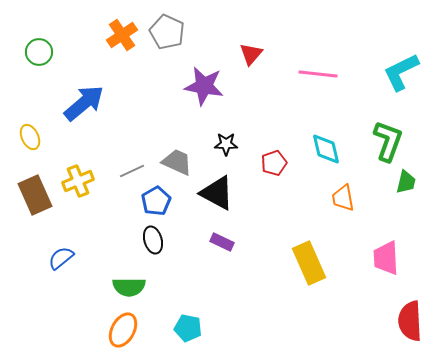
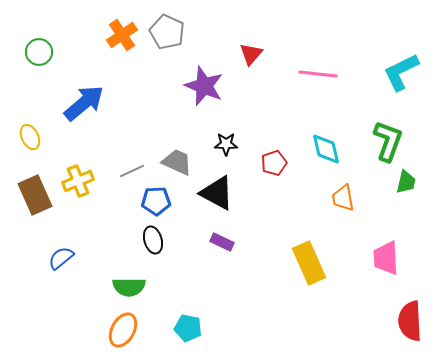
purple star: rotated 12 degrees clockwise
blue pentagon: rotated 28 degrees clockwise
